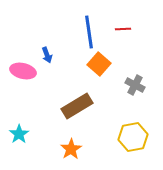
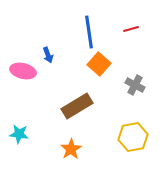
red line: moved 8 px right; rotated 14 degrees counterclockwise
blue arrow: moved 1 px right
cyan star: rotated 30 degrees counterclockwise
